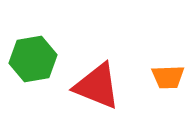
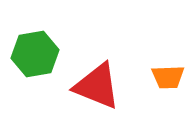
green hexagon: moved 2 px right, 5 px up
